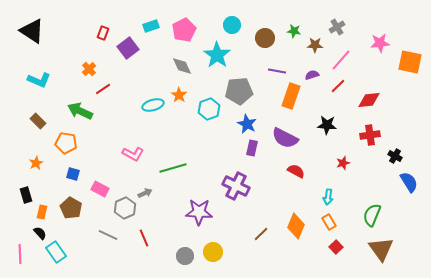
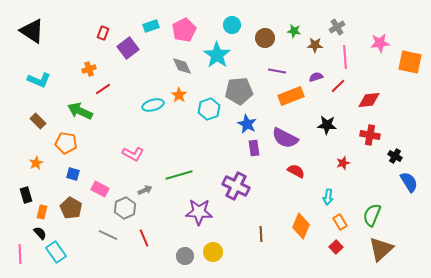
pink line at (341, 60): moved 4 px right, 3 px up; rotated 45 degrees counterclockwise
orange cross at (89, 69): rotated 24 degrees clockwise
purple semicircle at (312, 75): moved 4 px right, 2 px down
orange rectangle at (291, 96): rotated 50 degrees clockwise
red cross at (370, 135): rotated 18 degrees clockwise
purple rectangle at (252, 148): moved 2 px right; rotated 21 degrees counterclockwise
green line at (173, 168): moved 6 px right, 7 px down
gray arrow at (145, 193): moved 3 px up
orange rectangle at (329, 222): moved 11 px right
orange diamond at (296, 226): moved 5 px right
brown line at (261, 234): rotated 49 degrees counterclockwise
brown triangle at (381, 249): rotated 24 degrees clockwise
